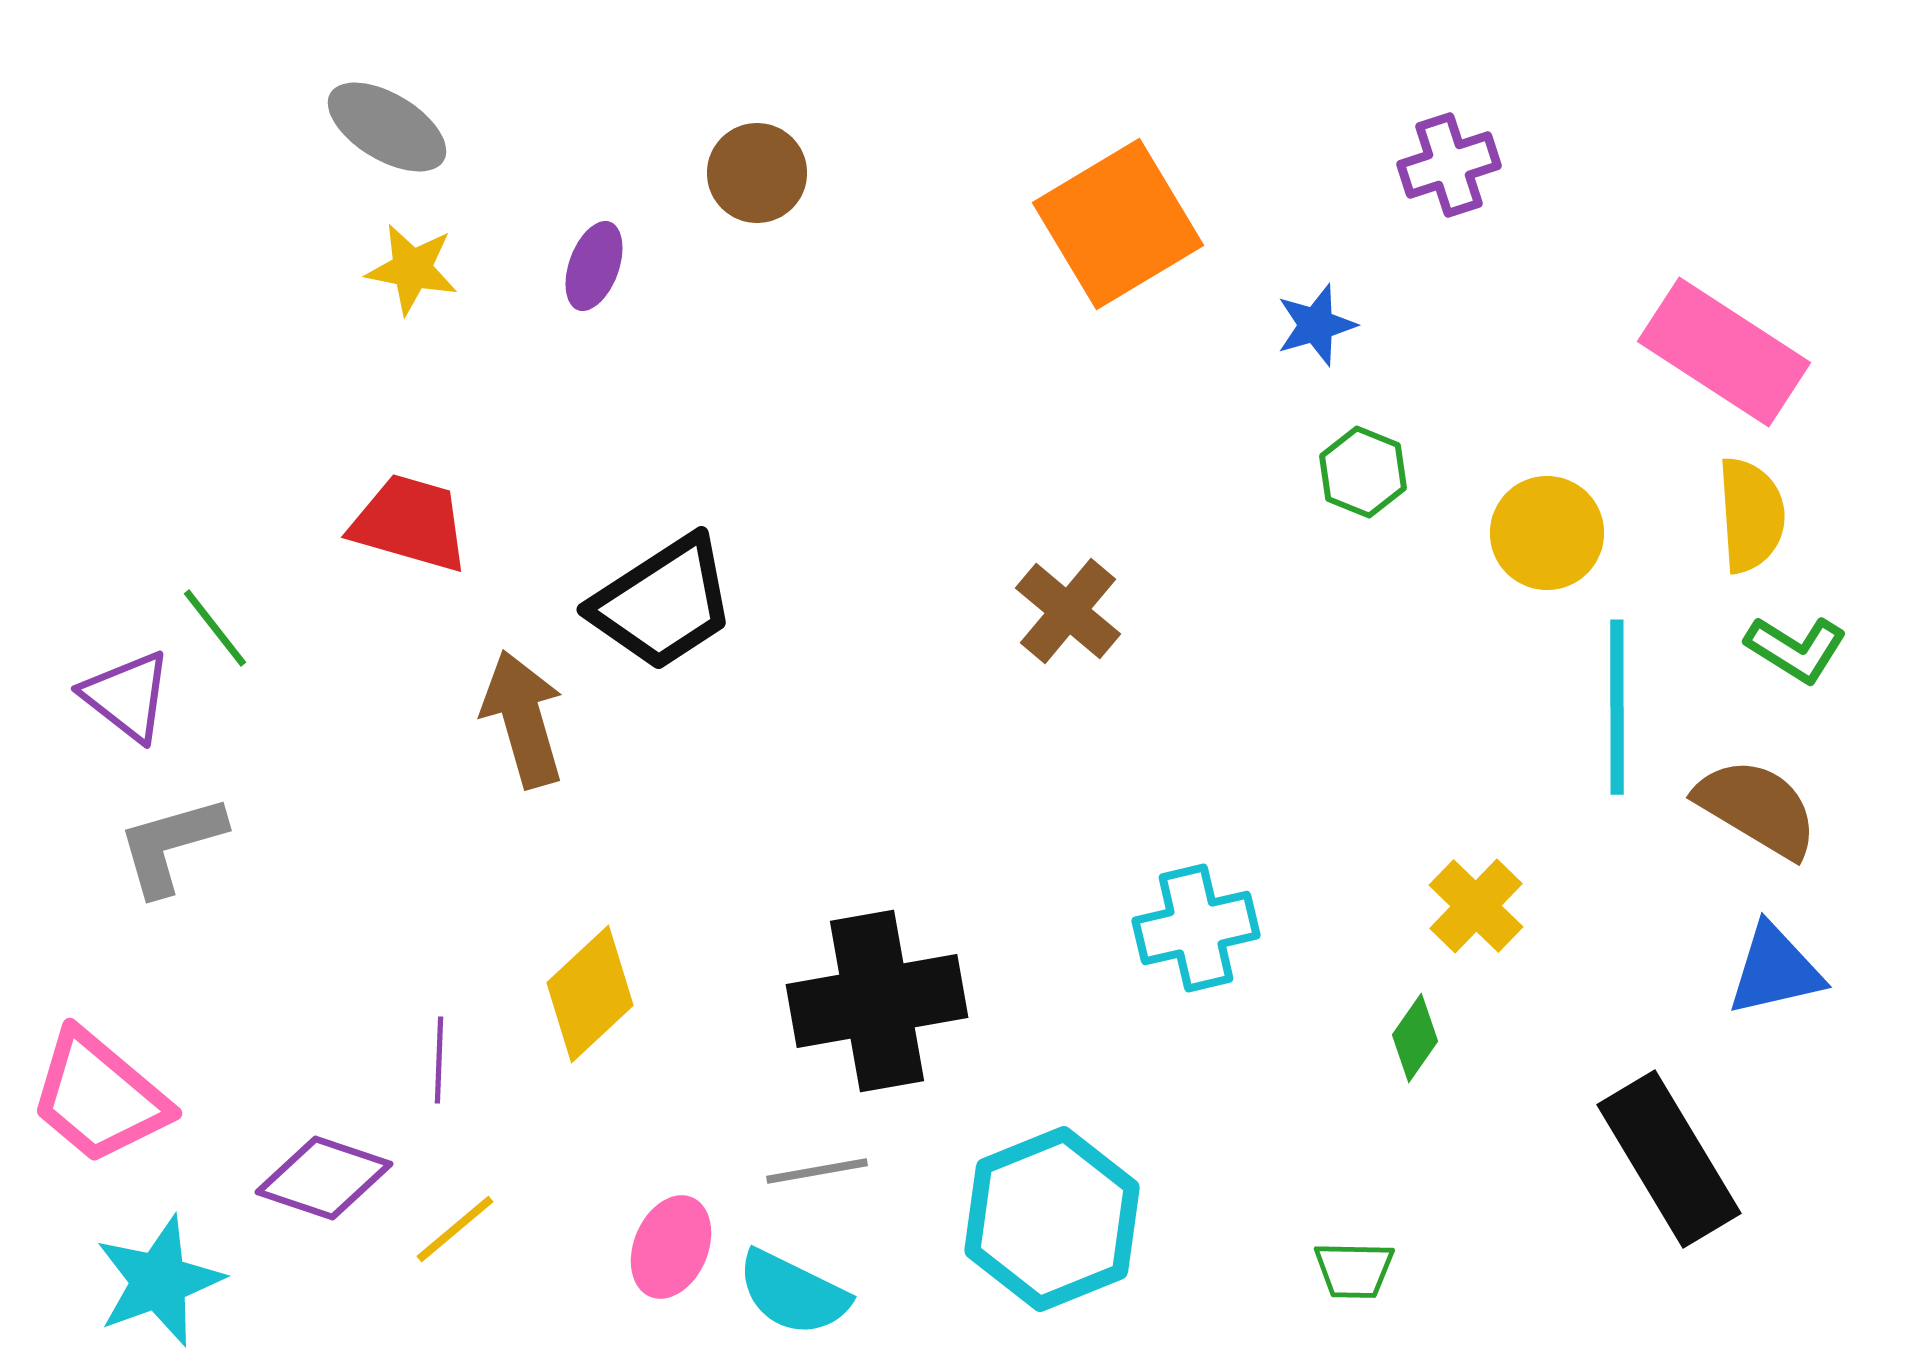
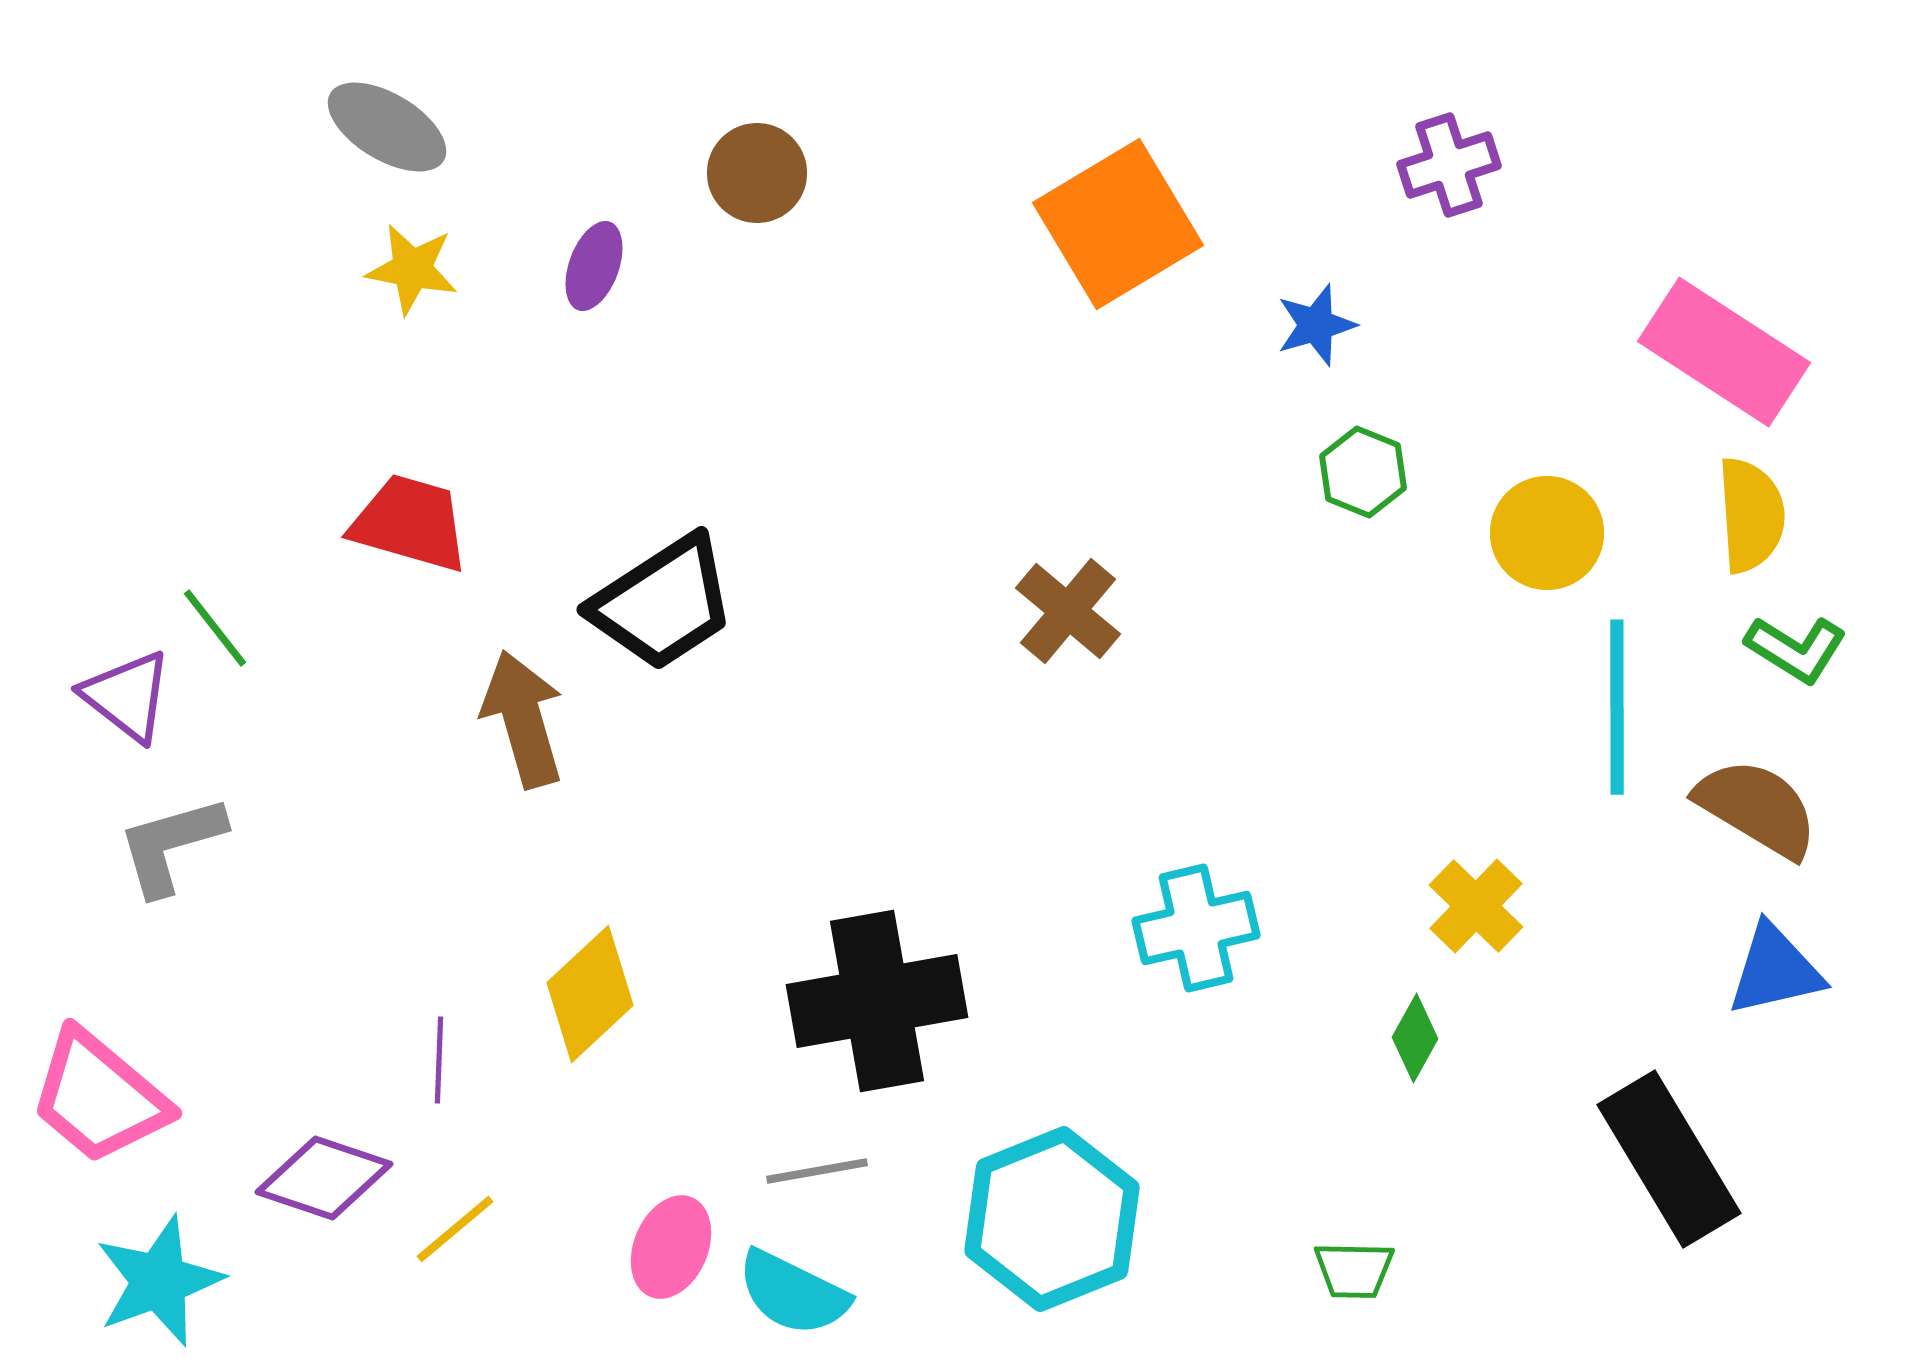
green diamond: rotated 6 degrees counterclockwise
